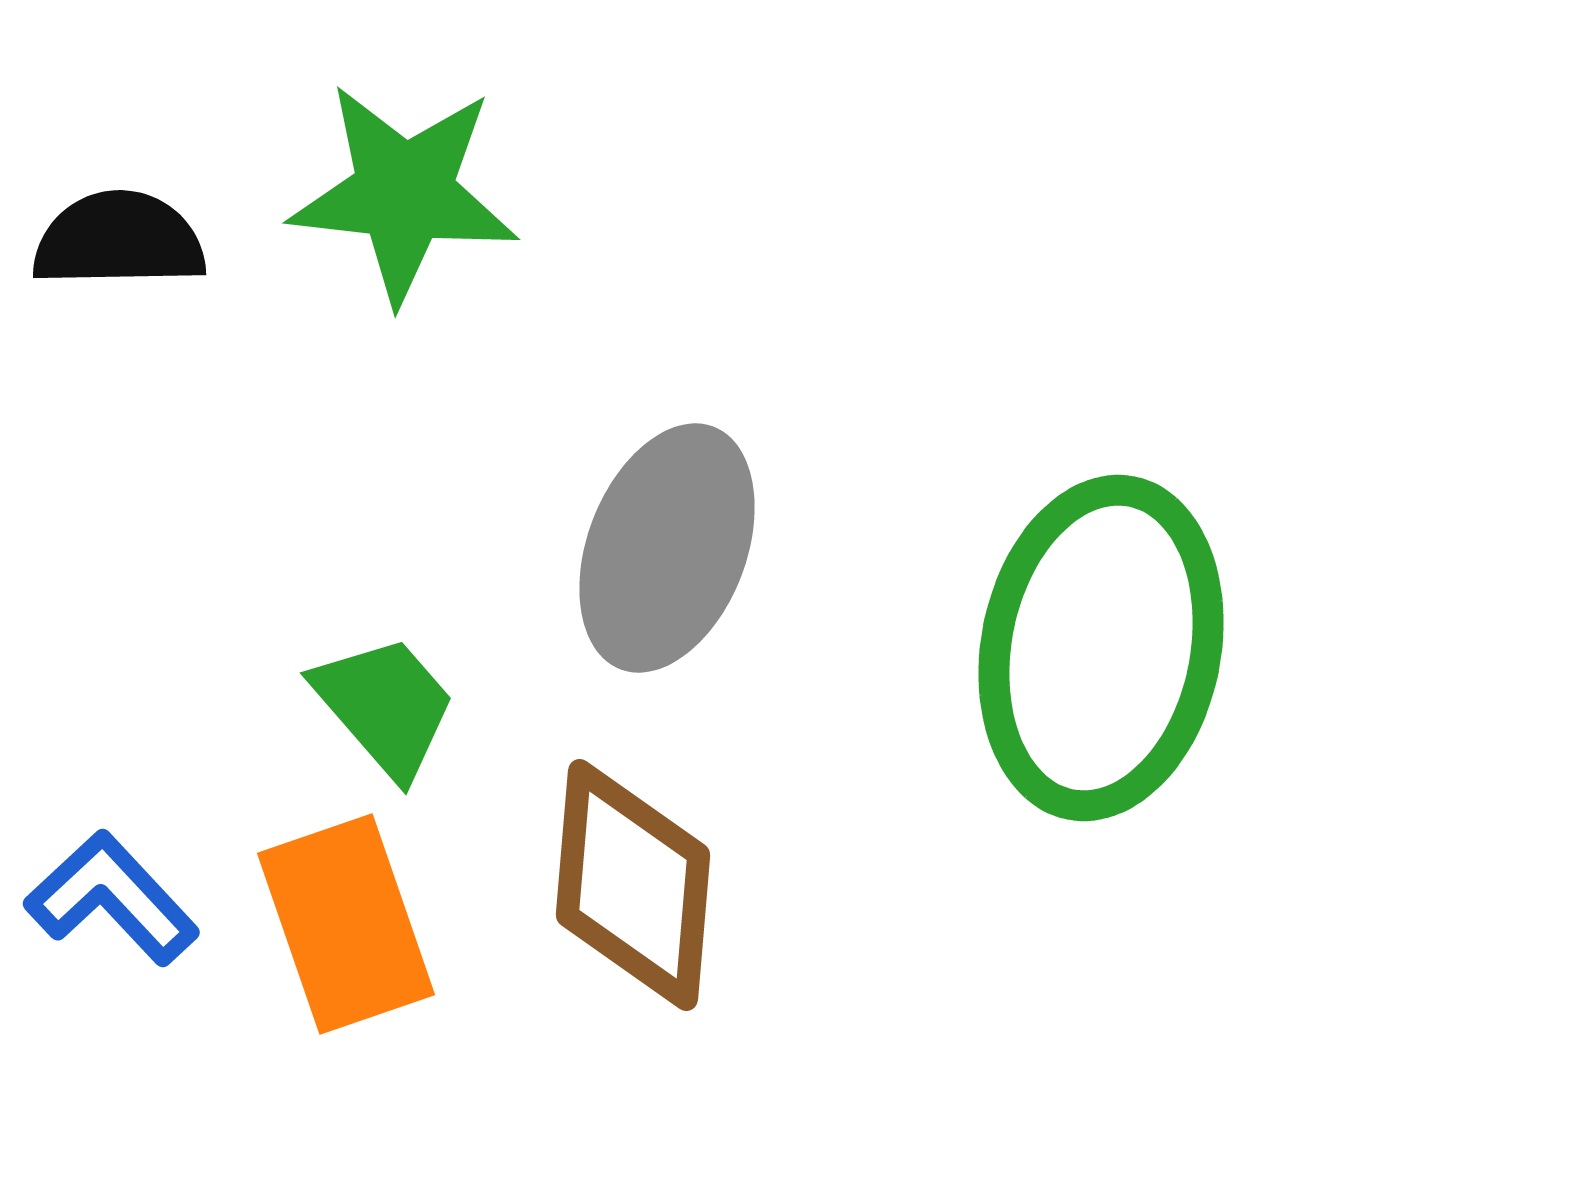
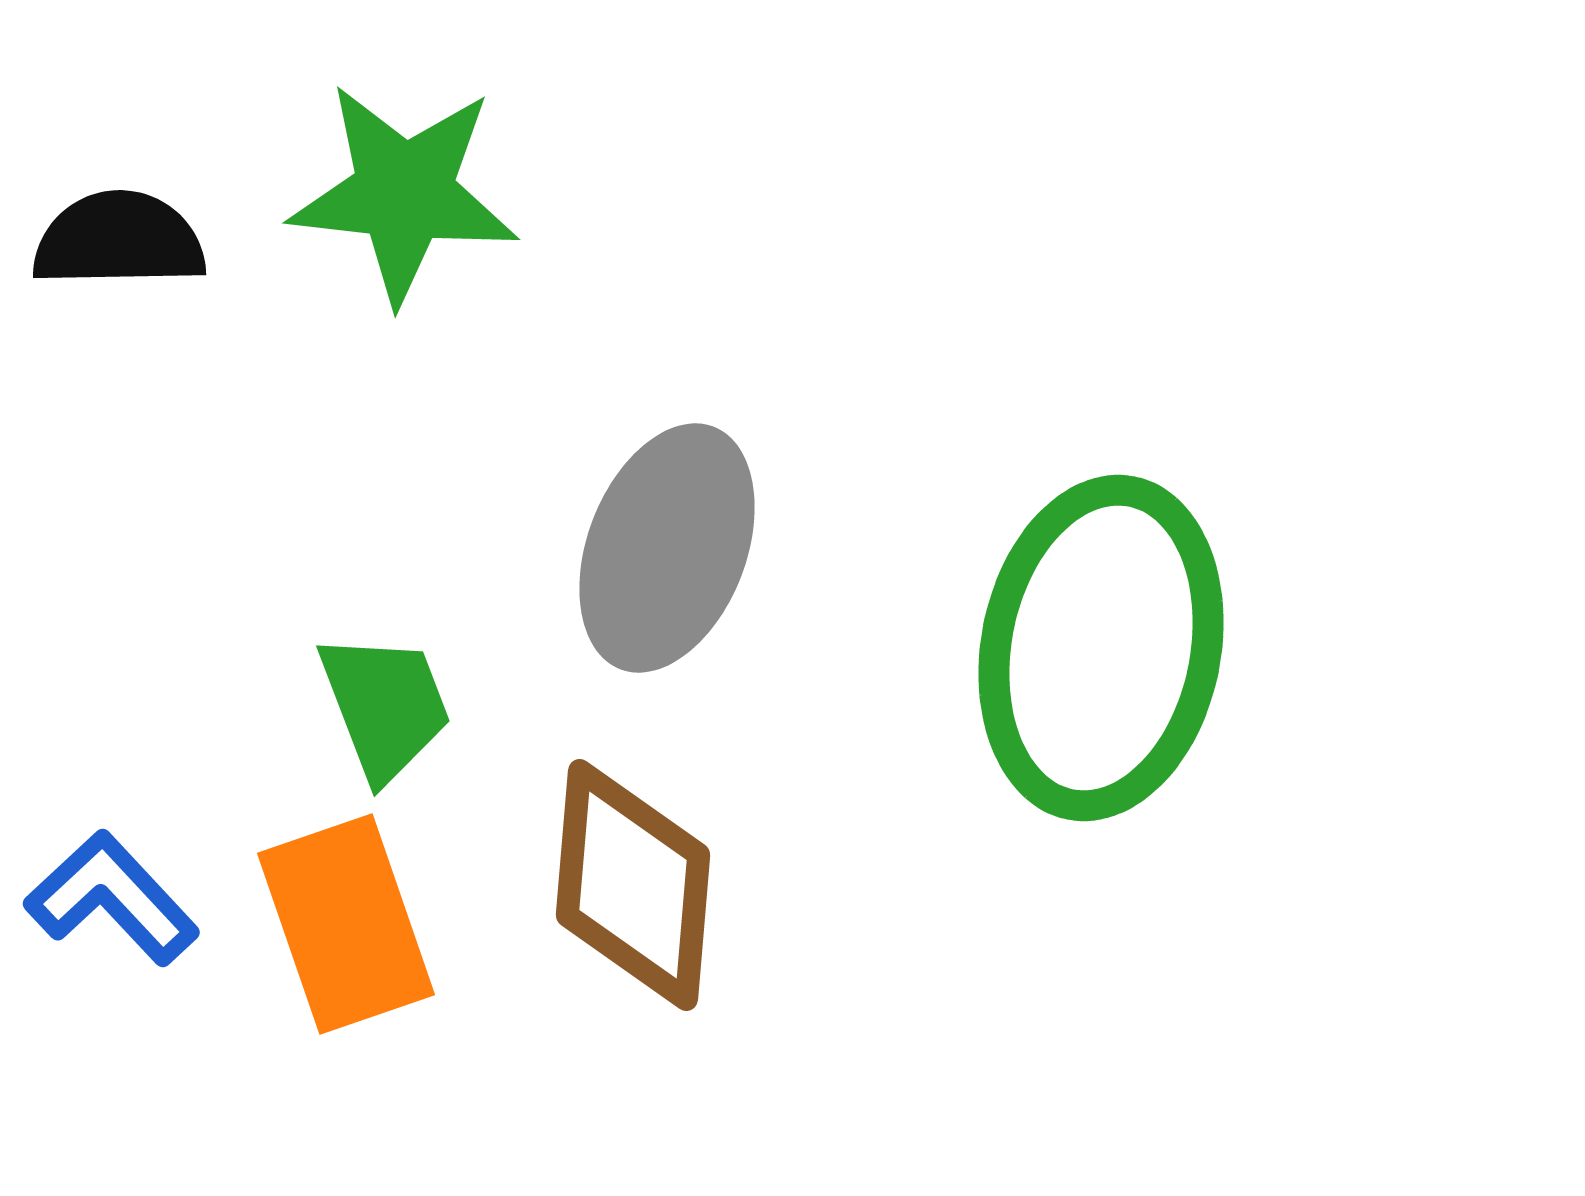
green trapezoid: rotated 20 degrees clockwise
